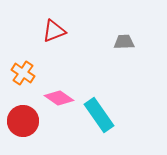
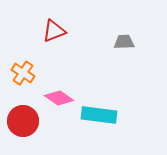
cyan rectangle: rotated 48 degrees counterclockwise
